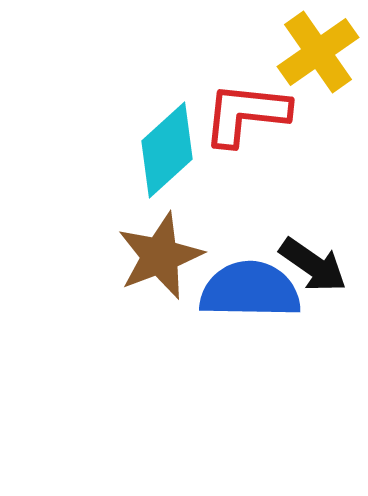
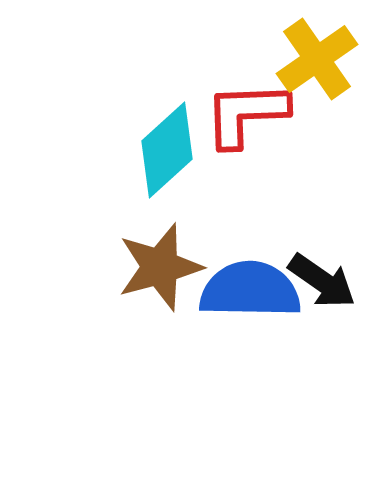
yellow cross: moved 1 px left, 7 px down
red L-shape: rotated 8 degrees counterclockwise
brown star: moved 11 px down; rotated 6 degrees clockwise
black arrow: moved 9 px right, 16 px down
